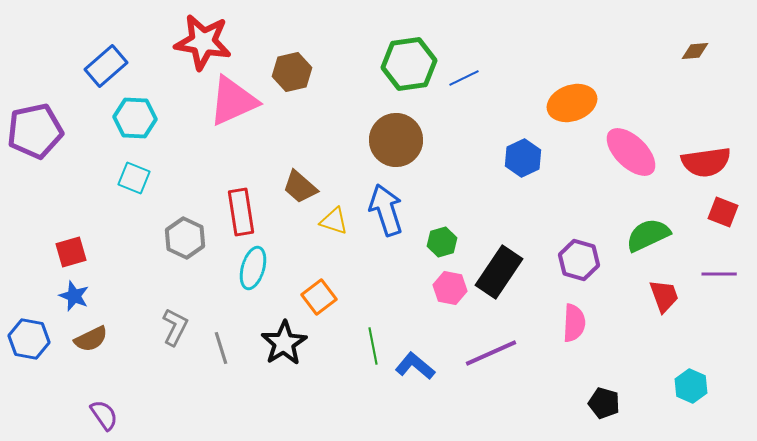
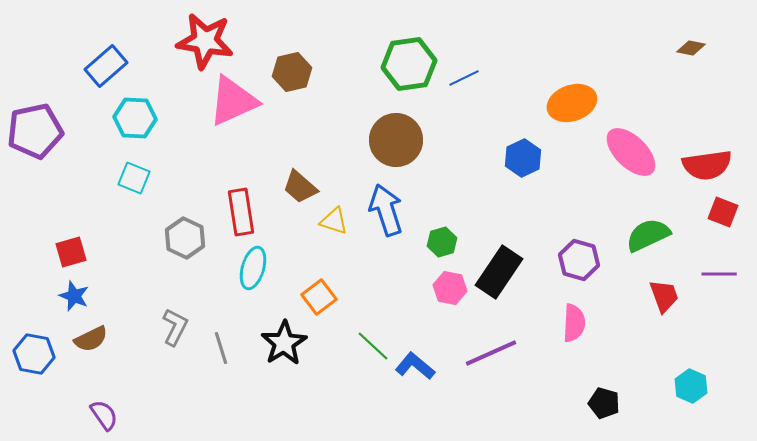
red star at (203, 42): moved 2 px right, 1 px up
brown diamond at (695, 51): moved 4 px left, 3 px up; rotated 16 degrees clockwise
red semicircle at (706, 162): moved 1 px right, 3 px down
blue hexagon at (29, 339): moved 5 px right, 15 px down
green line at (373, 346): rotated 36 degrees counterclockwise
